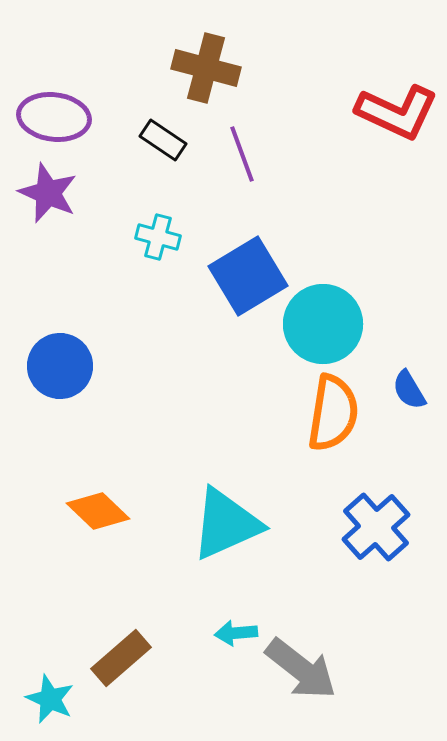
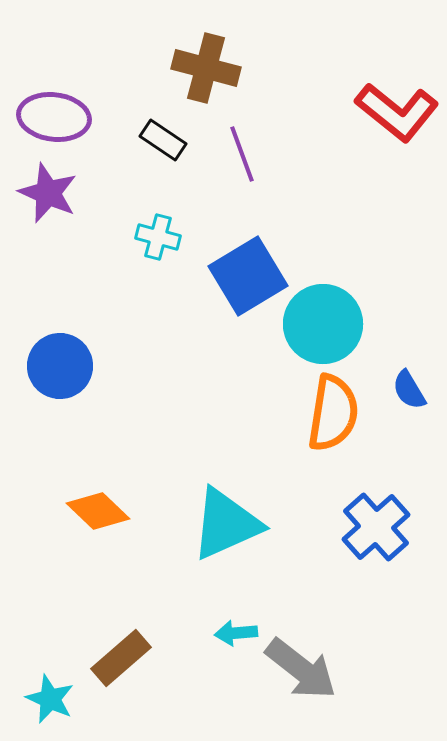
red L-shape: rotated 14 degrees clockwise
